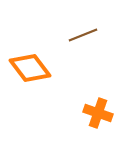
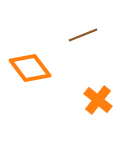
orange cross: moved 13 px up; rotated 20 degrees clockwise
